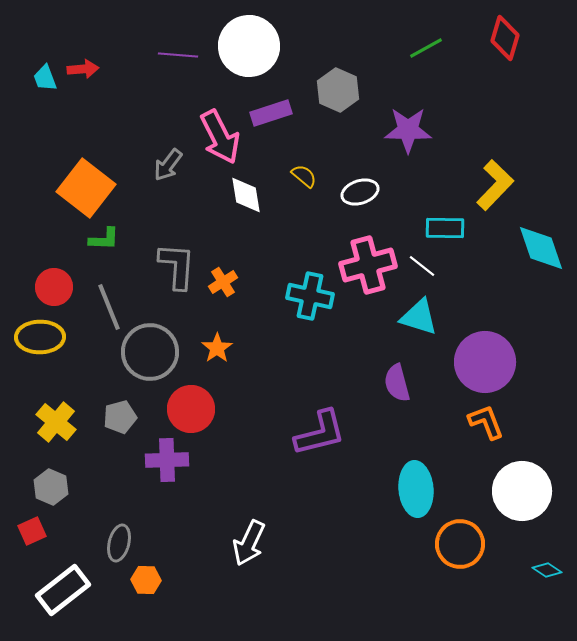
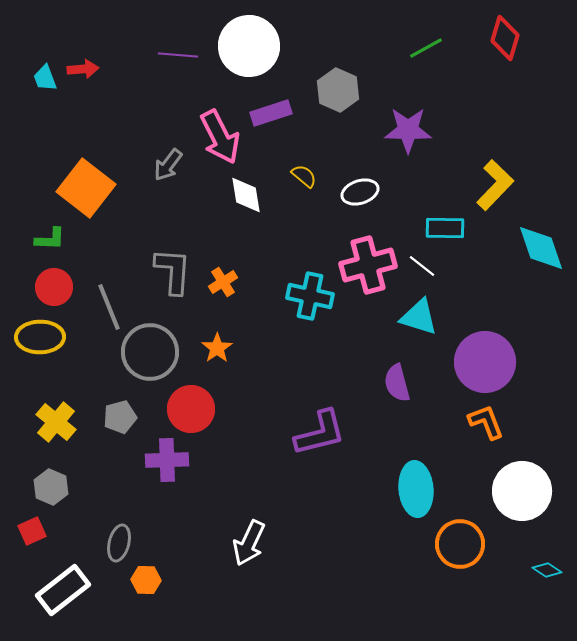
green L-shape at (104, 239): moved 54 px left
gray L-shape at (177, 266): moved 4 px left, 5 px down
